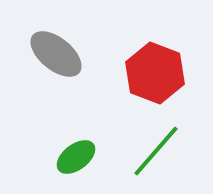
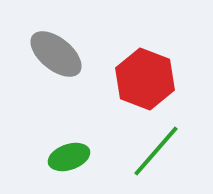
red hexagon: moved 10 px left, 6 px down
green ellipse: moved 7 px left; rotated 18 degrees clockwise
